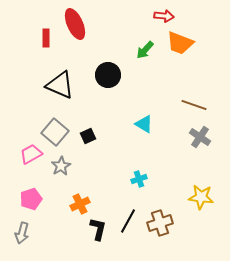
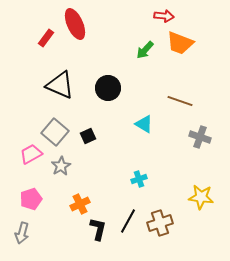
red rectangle: rotated 36 degrees clockwise
black circle: moved 13 px down
brown line: moved 14 px left, 4 px up
gray cross: rotated 15 degrees counterclockwise
